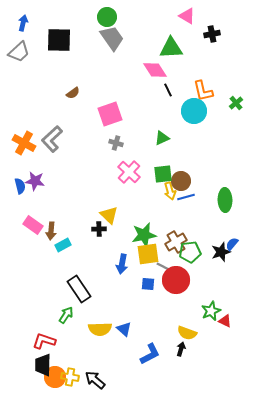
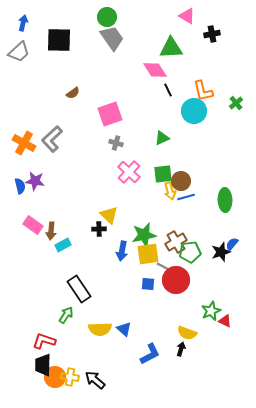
blue arrow at (122, 264): moved 13 px up
